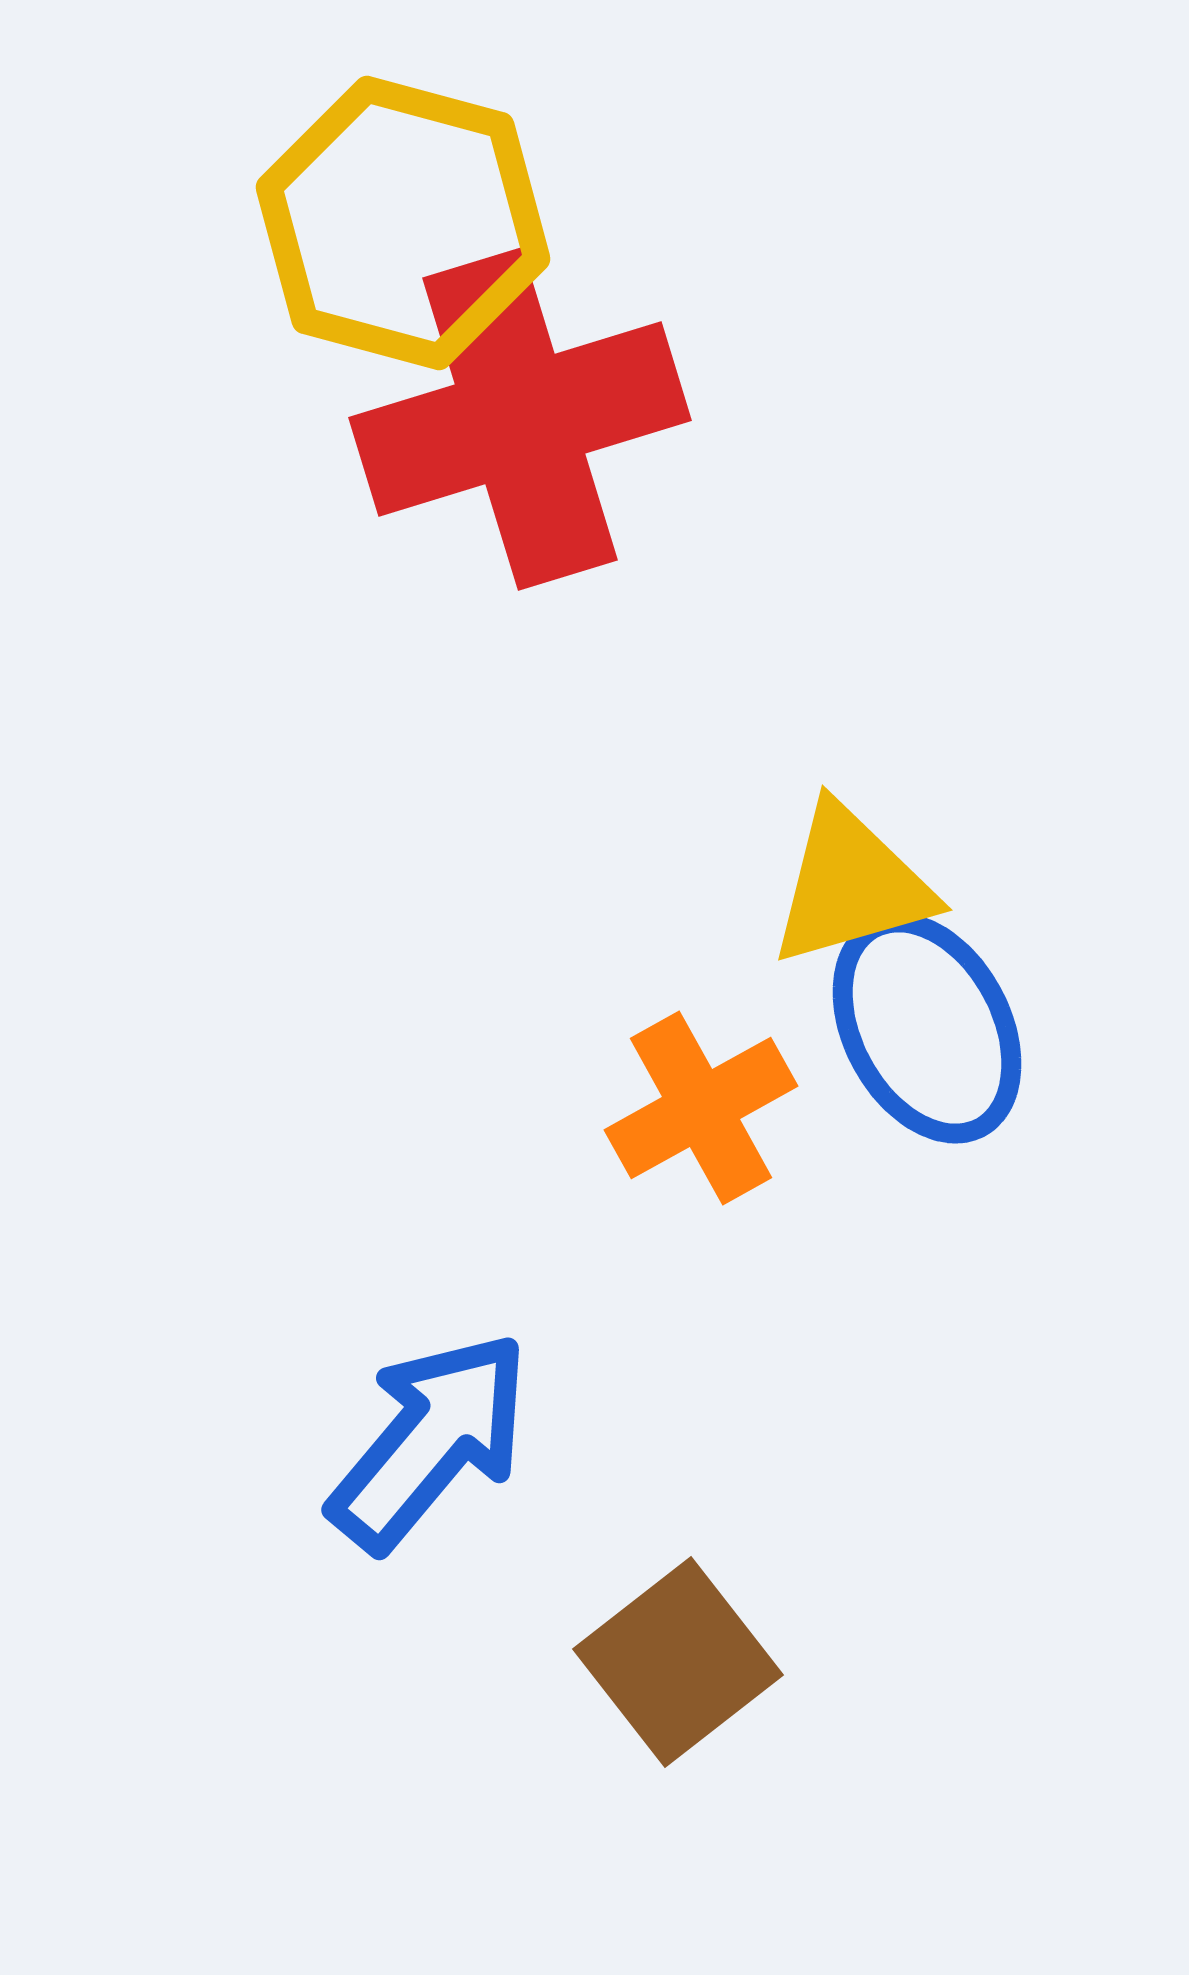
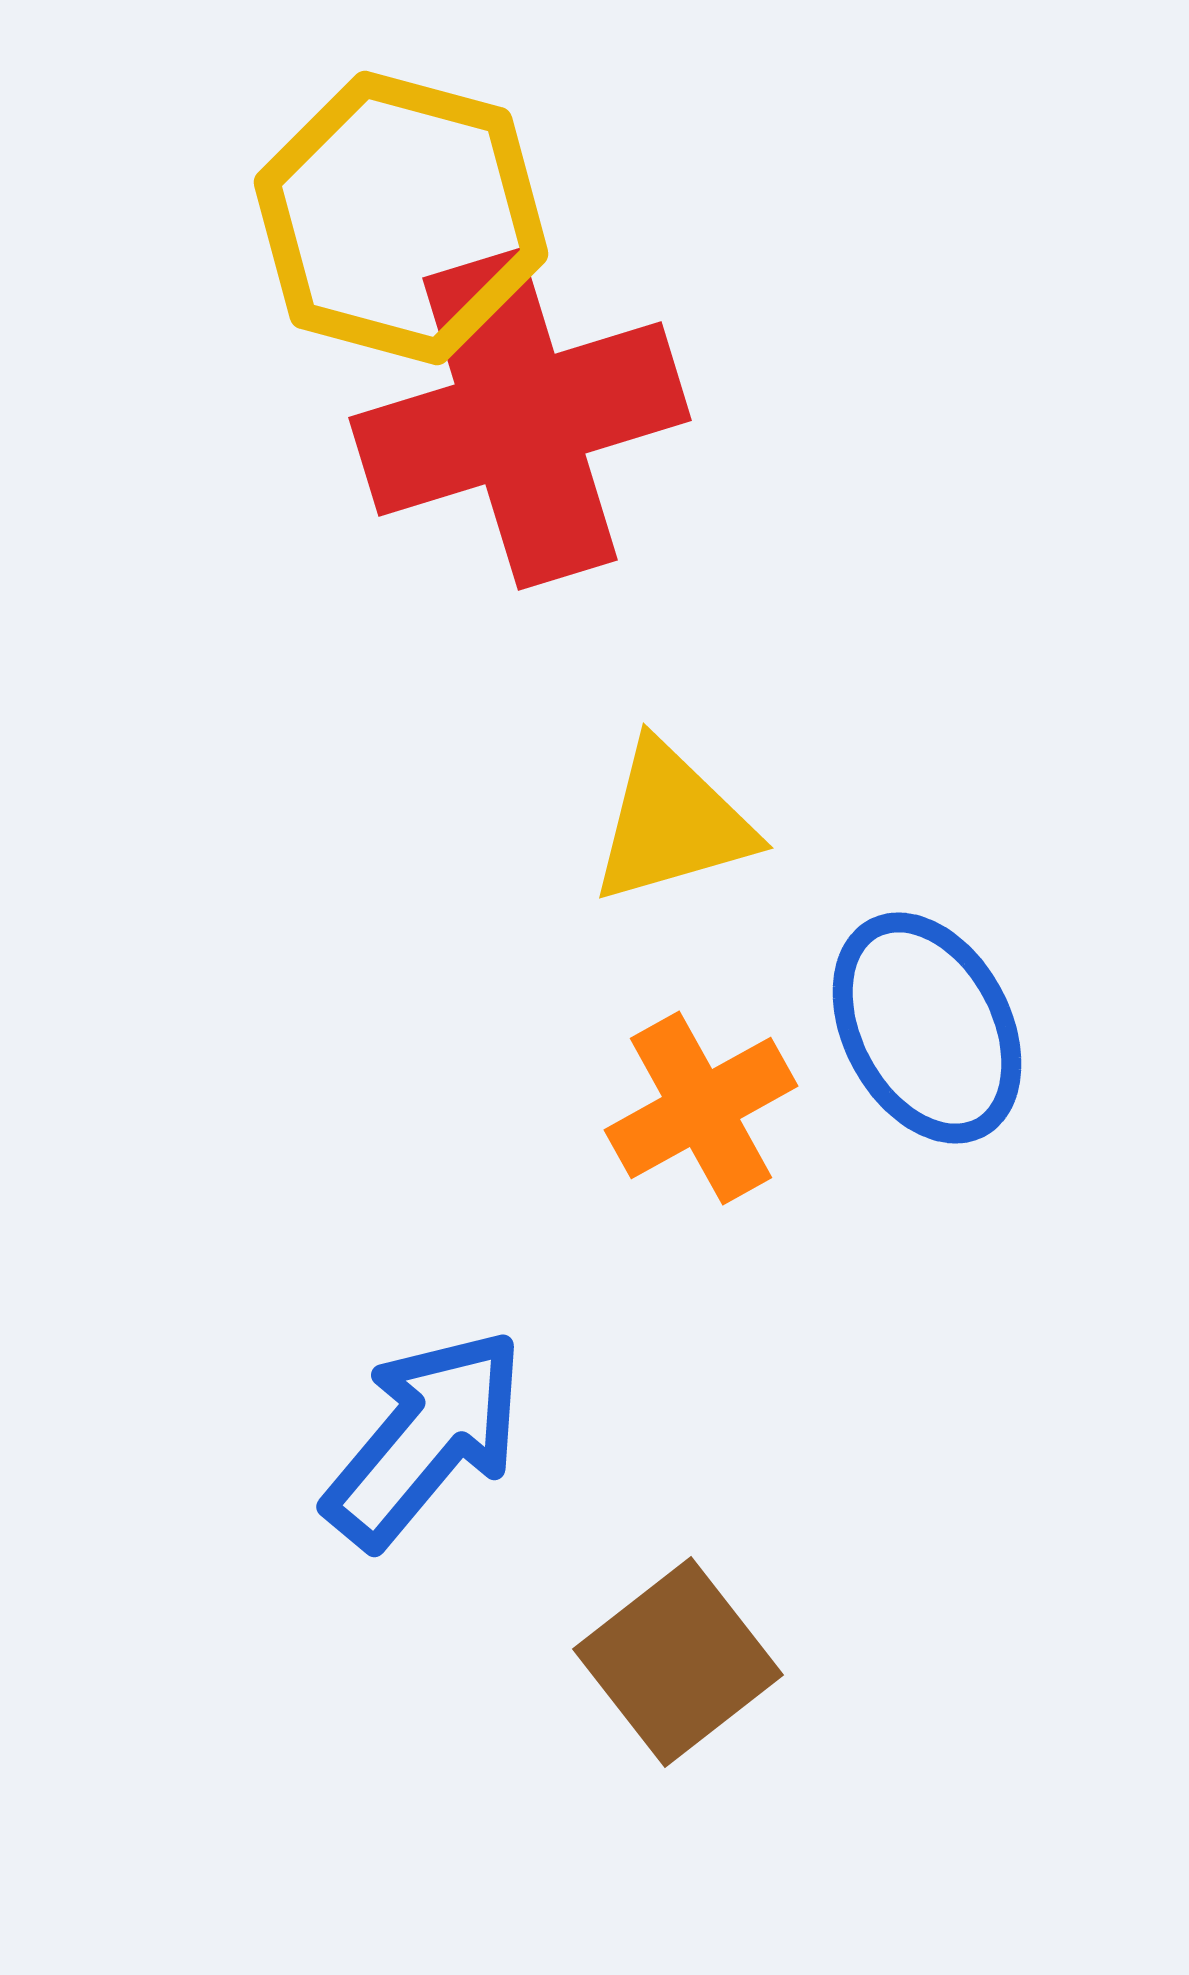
yellow hexagon: moved 2 px left, 5 px up
yellow triangle: moved 179 px left, 62 px up
blue arrow: moved 5 px left, 3 px up
